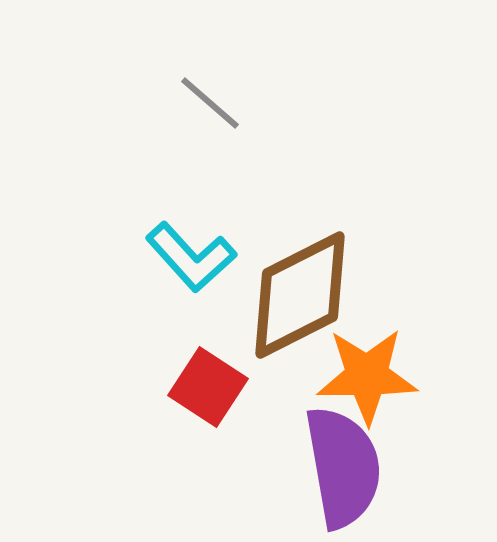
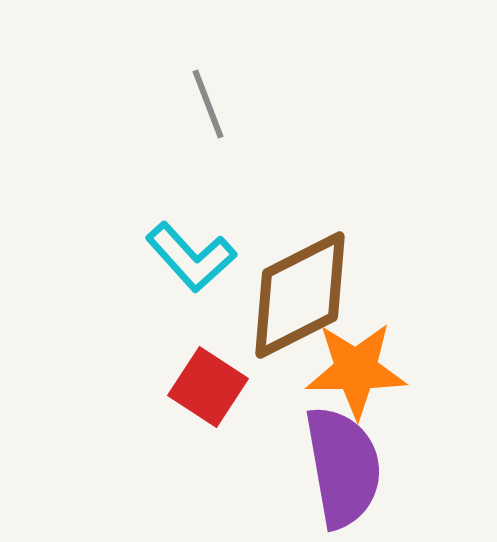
gray line: moved 2 px left, 1 px down; rotated 28 degrees clockwise
orange star: moved 11 px left, 6 px up
